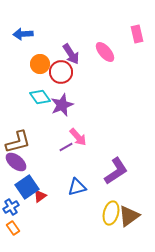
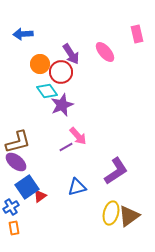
cyan diamond: moved 7 px right, 6 px up
pink arrow: moved 1 px up
orange rectangle: moved 1 px right; rotated 24 degrees clockwise
